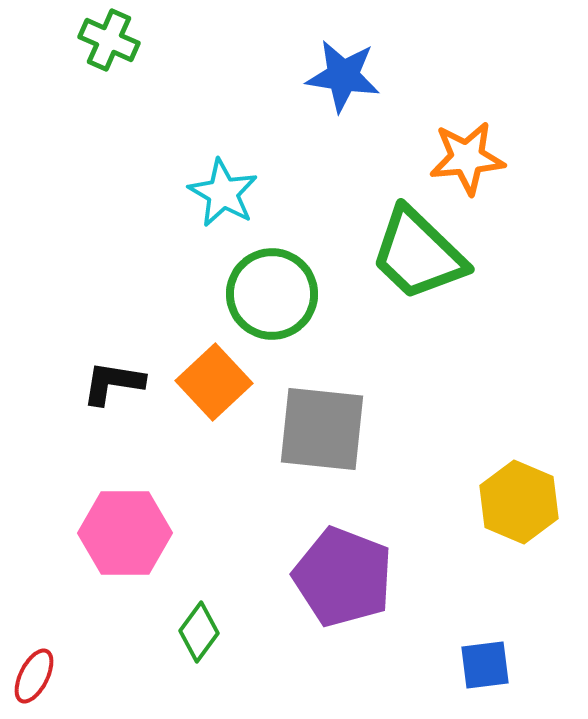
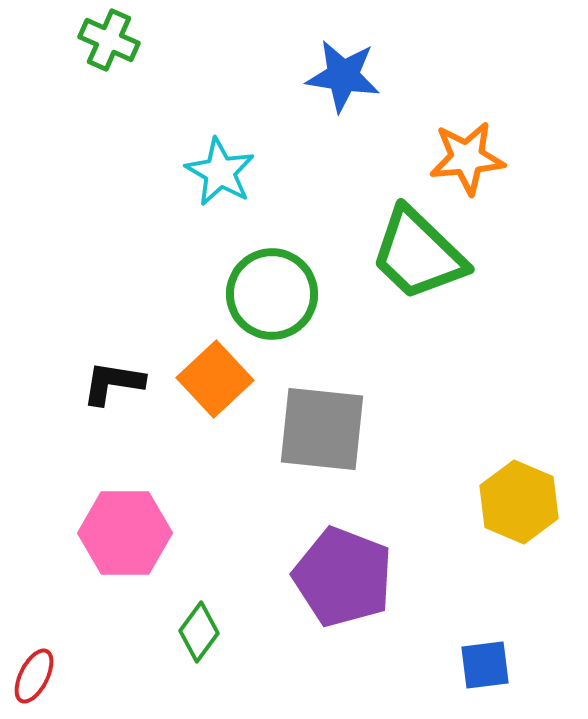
cyan star: moved 3 px left, 21 px up
orange square: moved 1 px right, 3 px up
